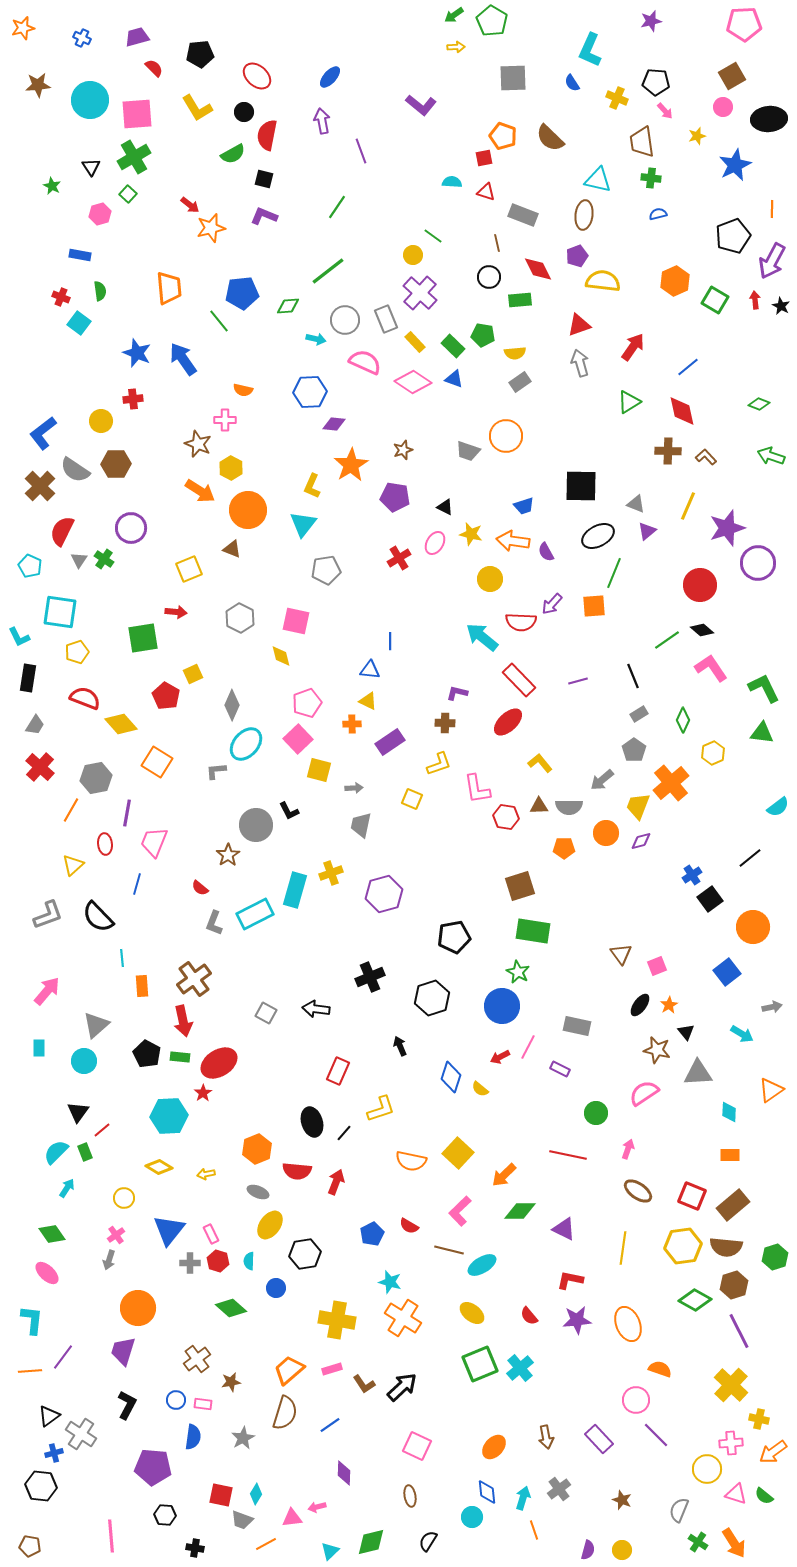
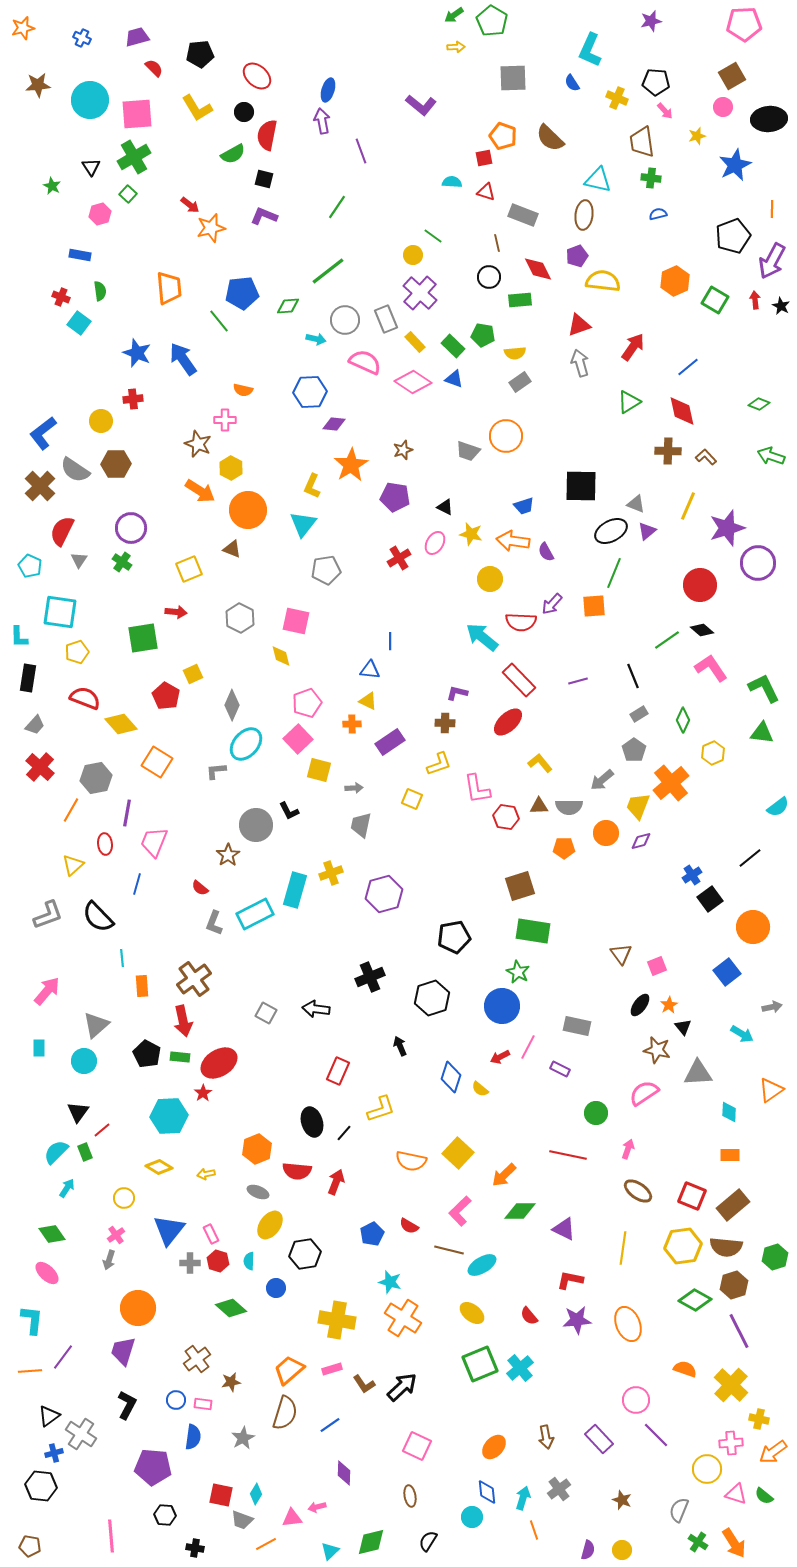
blue ellipse at (330, 77): moved 2 px left, 13 px down; rotated 25 degrees counterclockwise
black ellipse at (598, 536): moved 13 px right, 5 px up
green cross at (104, 559): moved 18 px right, 3 px down
cyan L-shape at (19, 637): rotated 25 degrees clockwise
gray trapezoid at (35, 725): rotated 10 degrees clockwise
black triangle at (686, 1032): moved 3 px left, 5 px up
orange semicircle at (660, 1369): moved 25 px right
